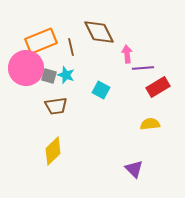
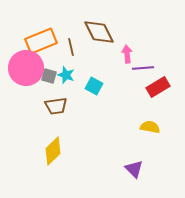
cyan square: moved 7 px left, 4 px up
yellow semicircle: moved 3 px down; rotated 18 degrees clockwise
